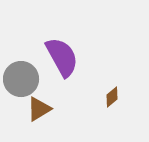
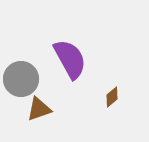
purple semicircle: moved 8 px right, 2 px down
brown triangle: rotated 12 degrees clockwise
